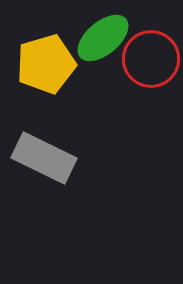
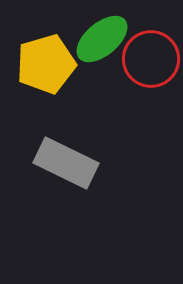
green ellipse: moved 1 px left, 1 px down
gray rectangle: moved 22 px right, 5 px down
